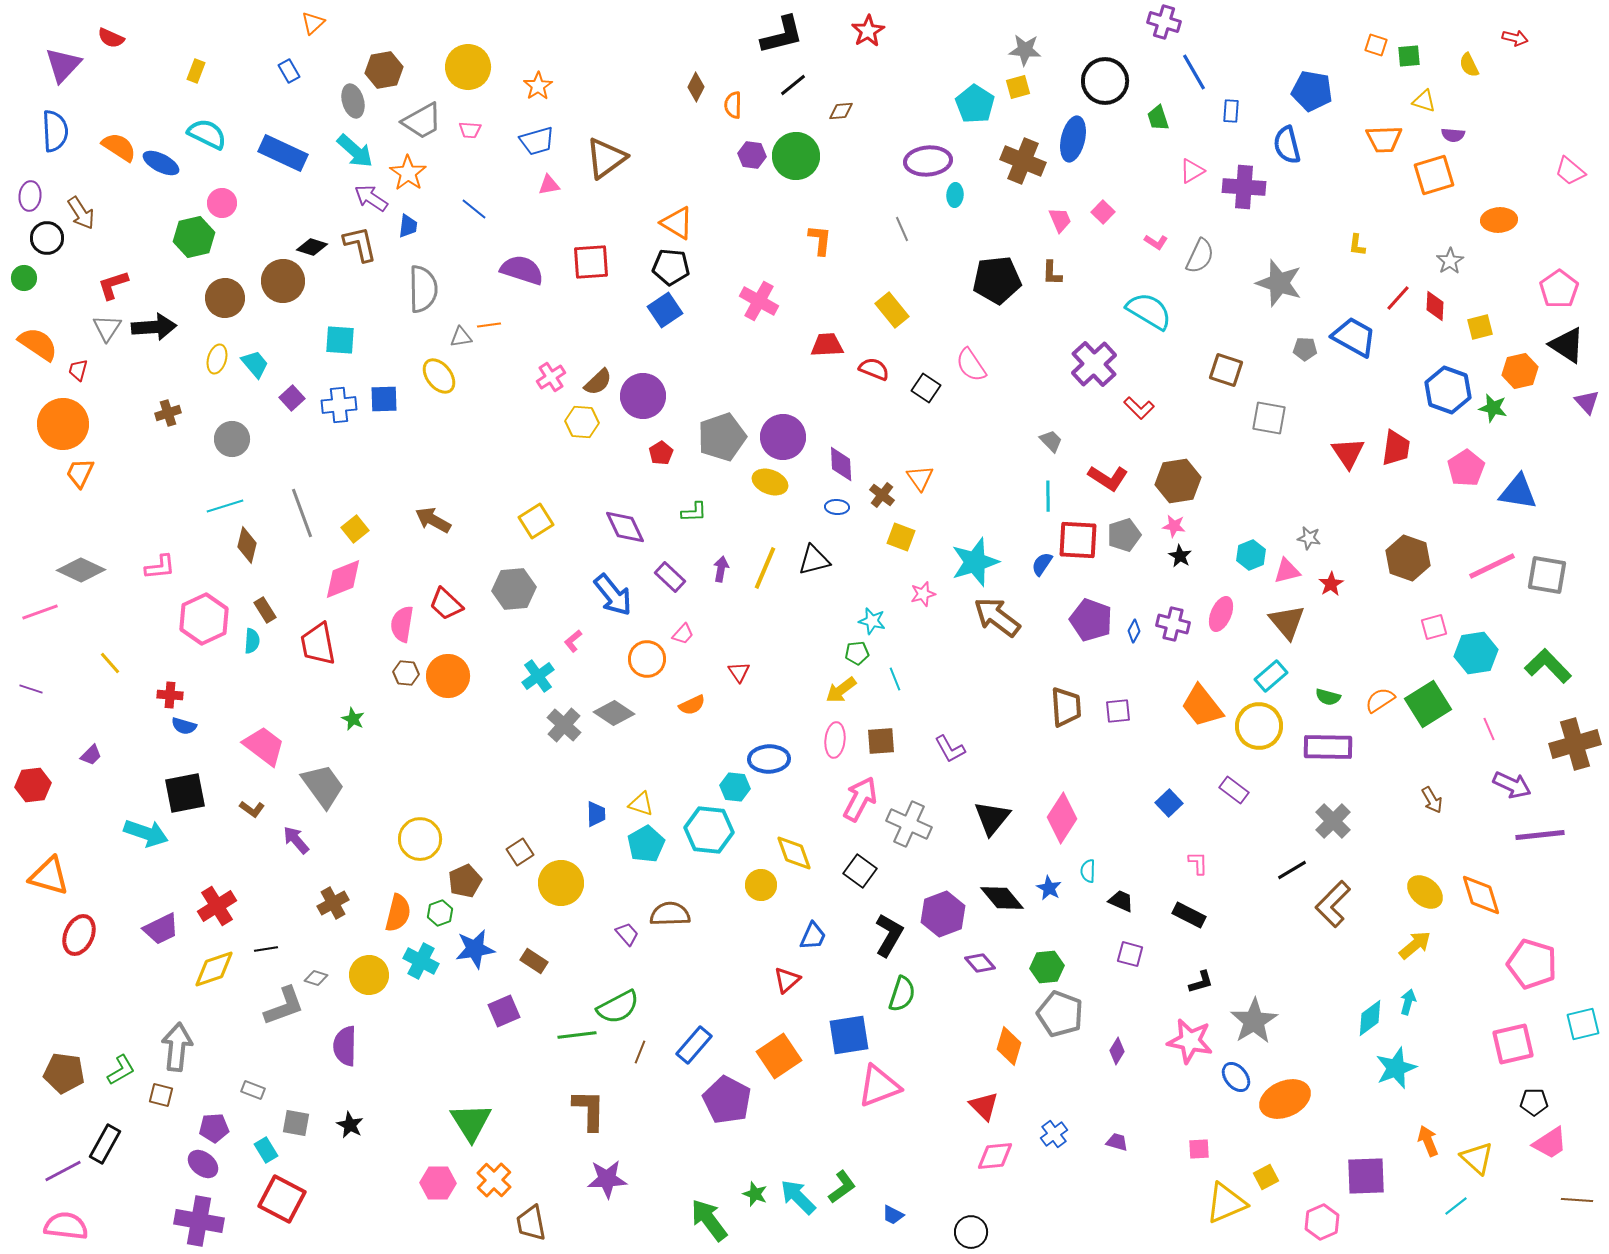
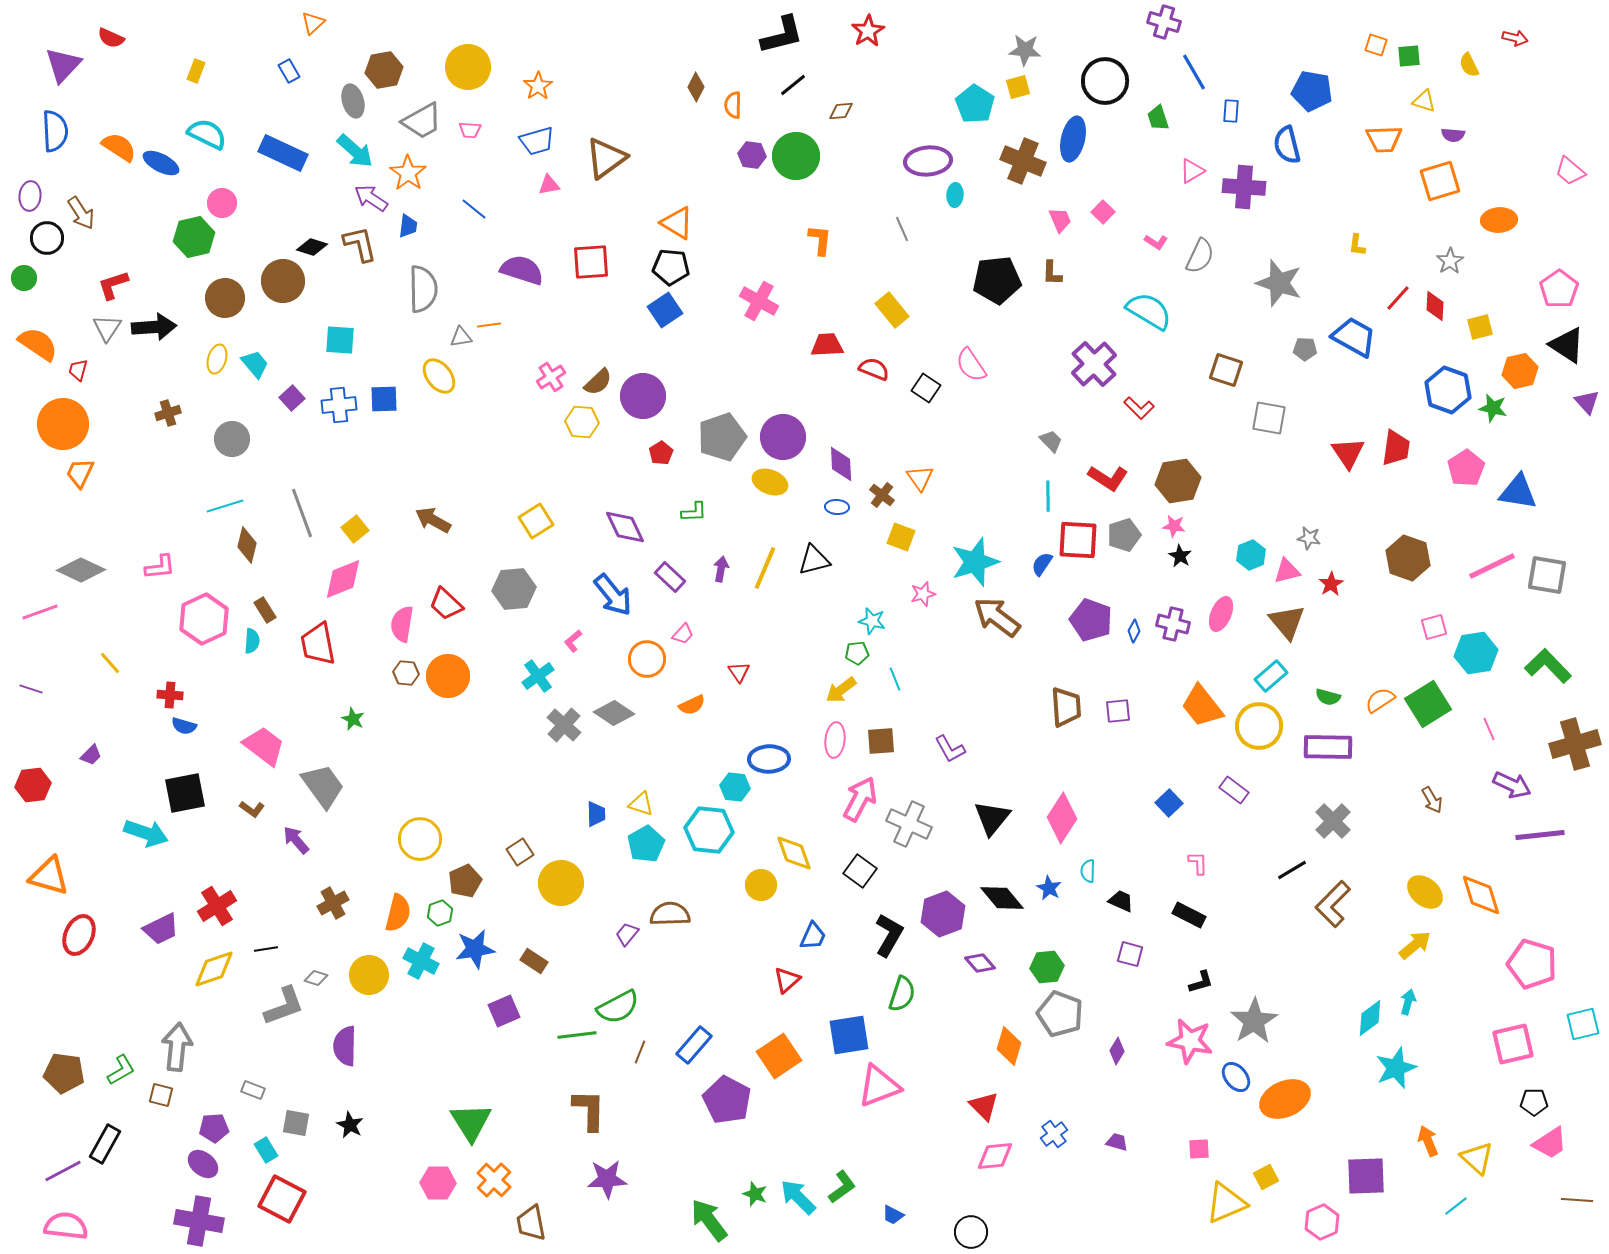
orange square at (1434, 175): moved 6 px right, 6 px down
purple trapezoid at (627, 934): rotated 100 degrees counterclockwise
